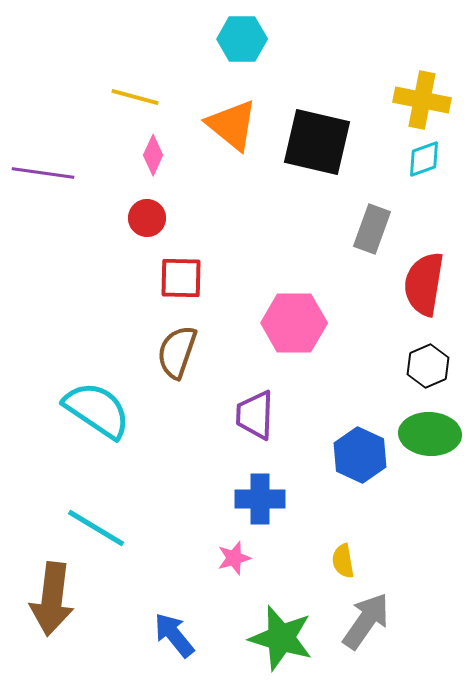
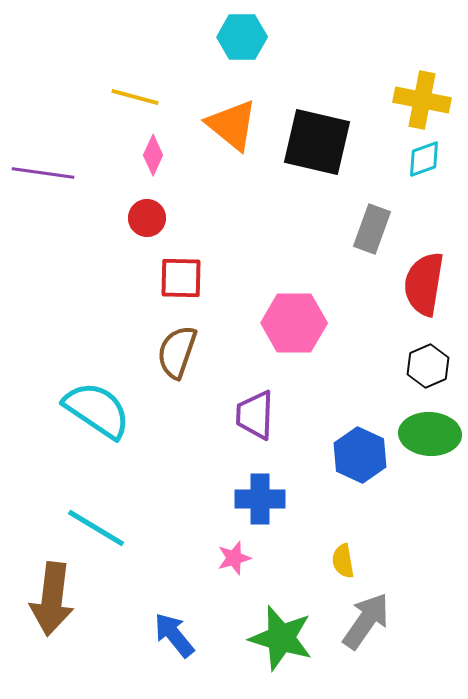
cyan hexagon: moved 2 px up
